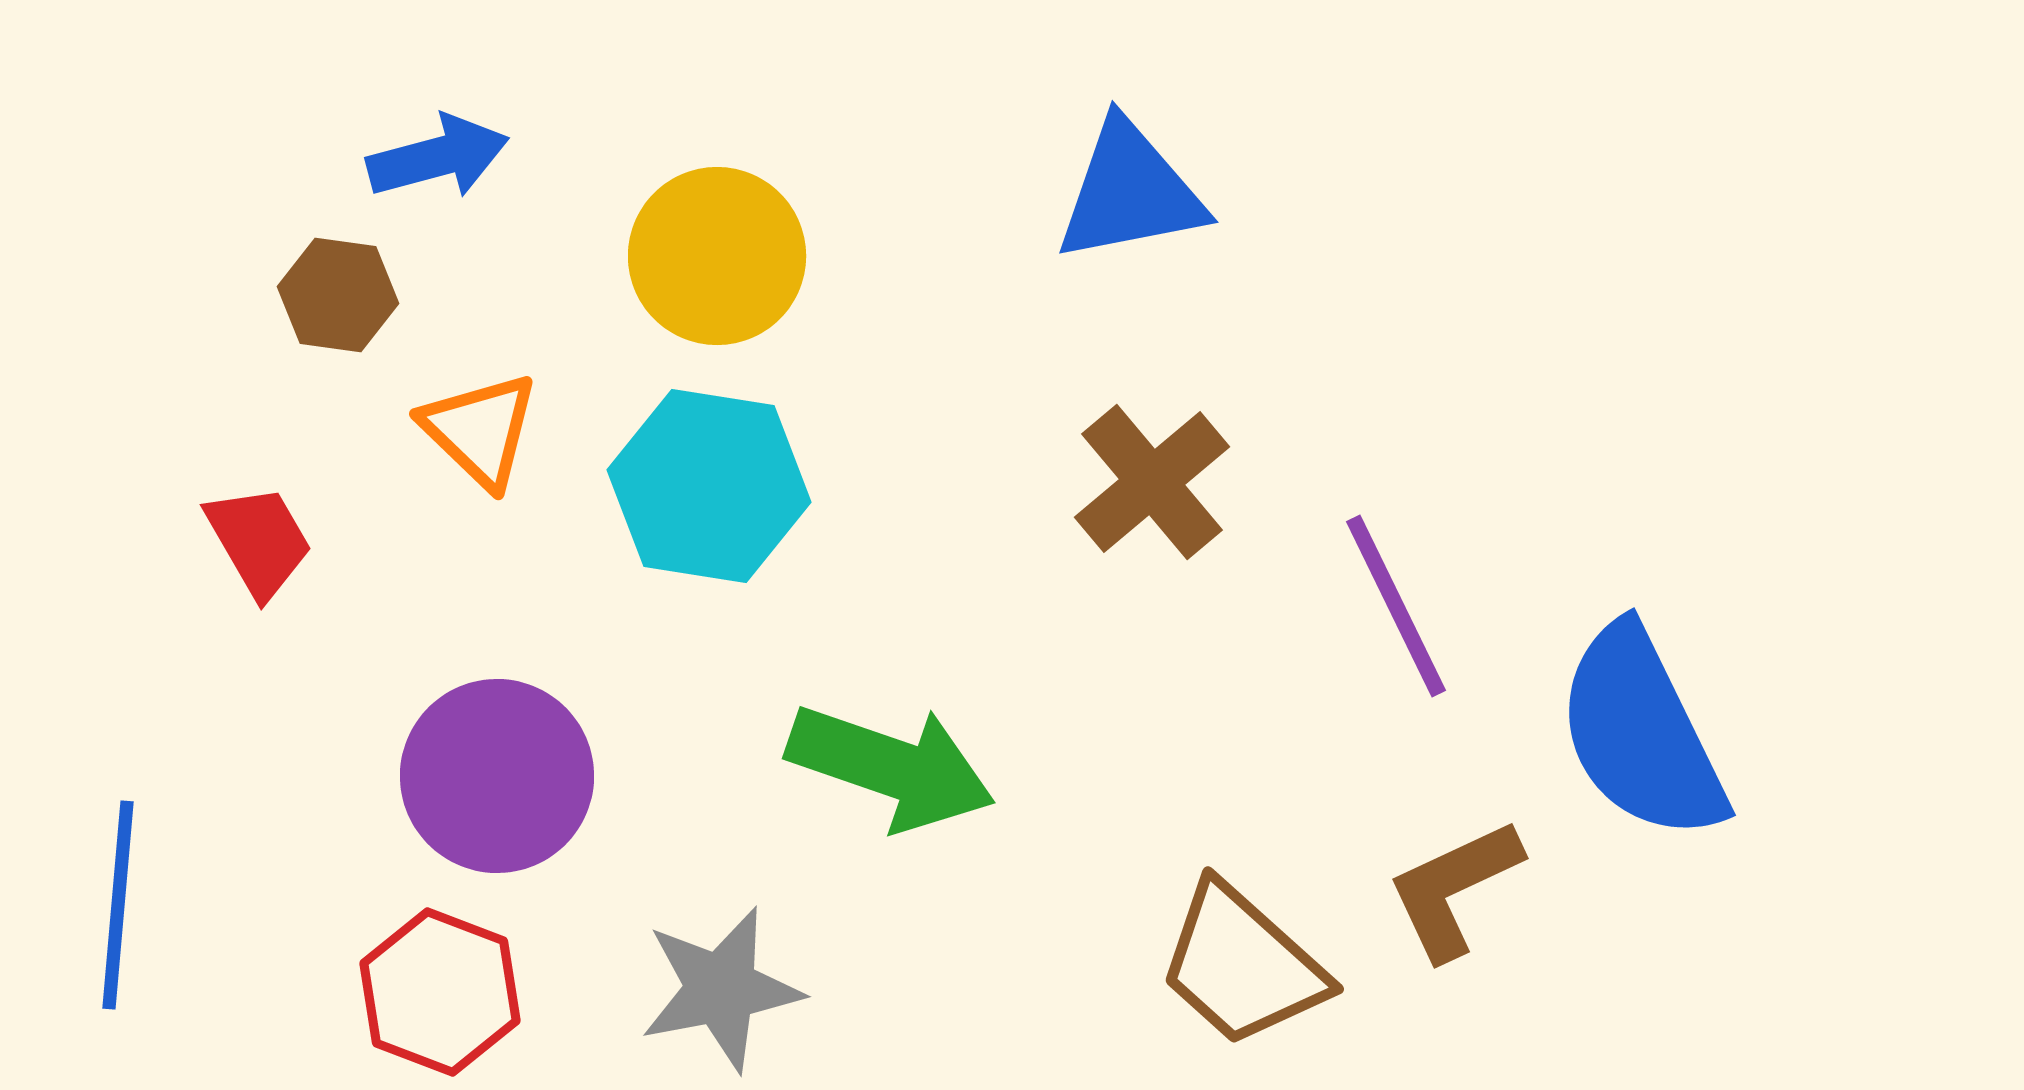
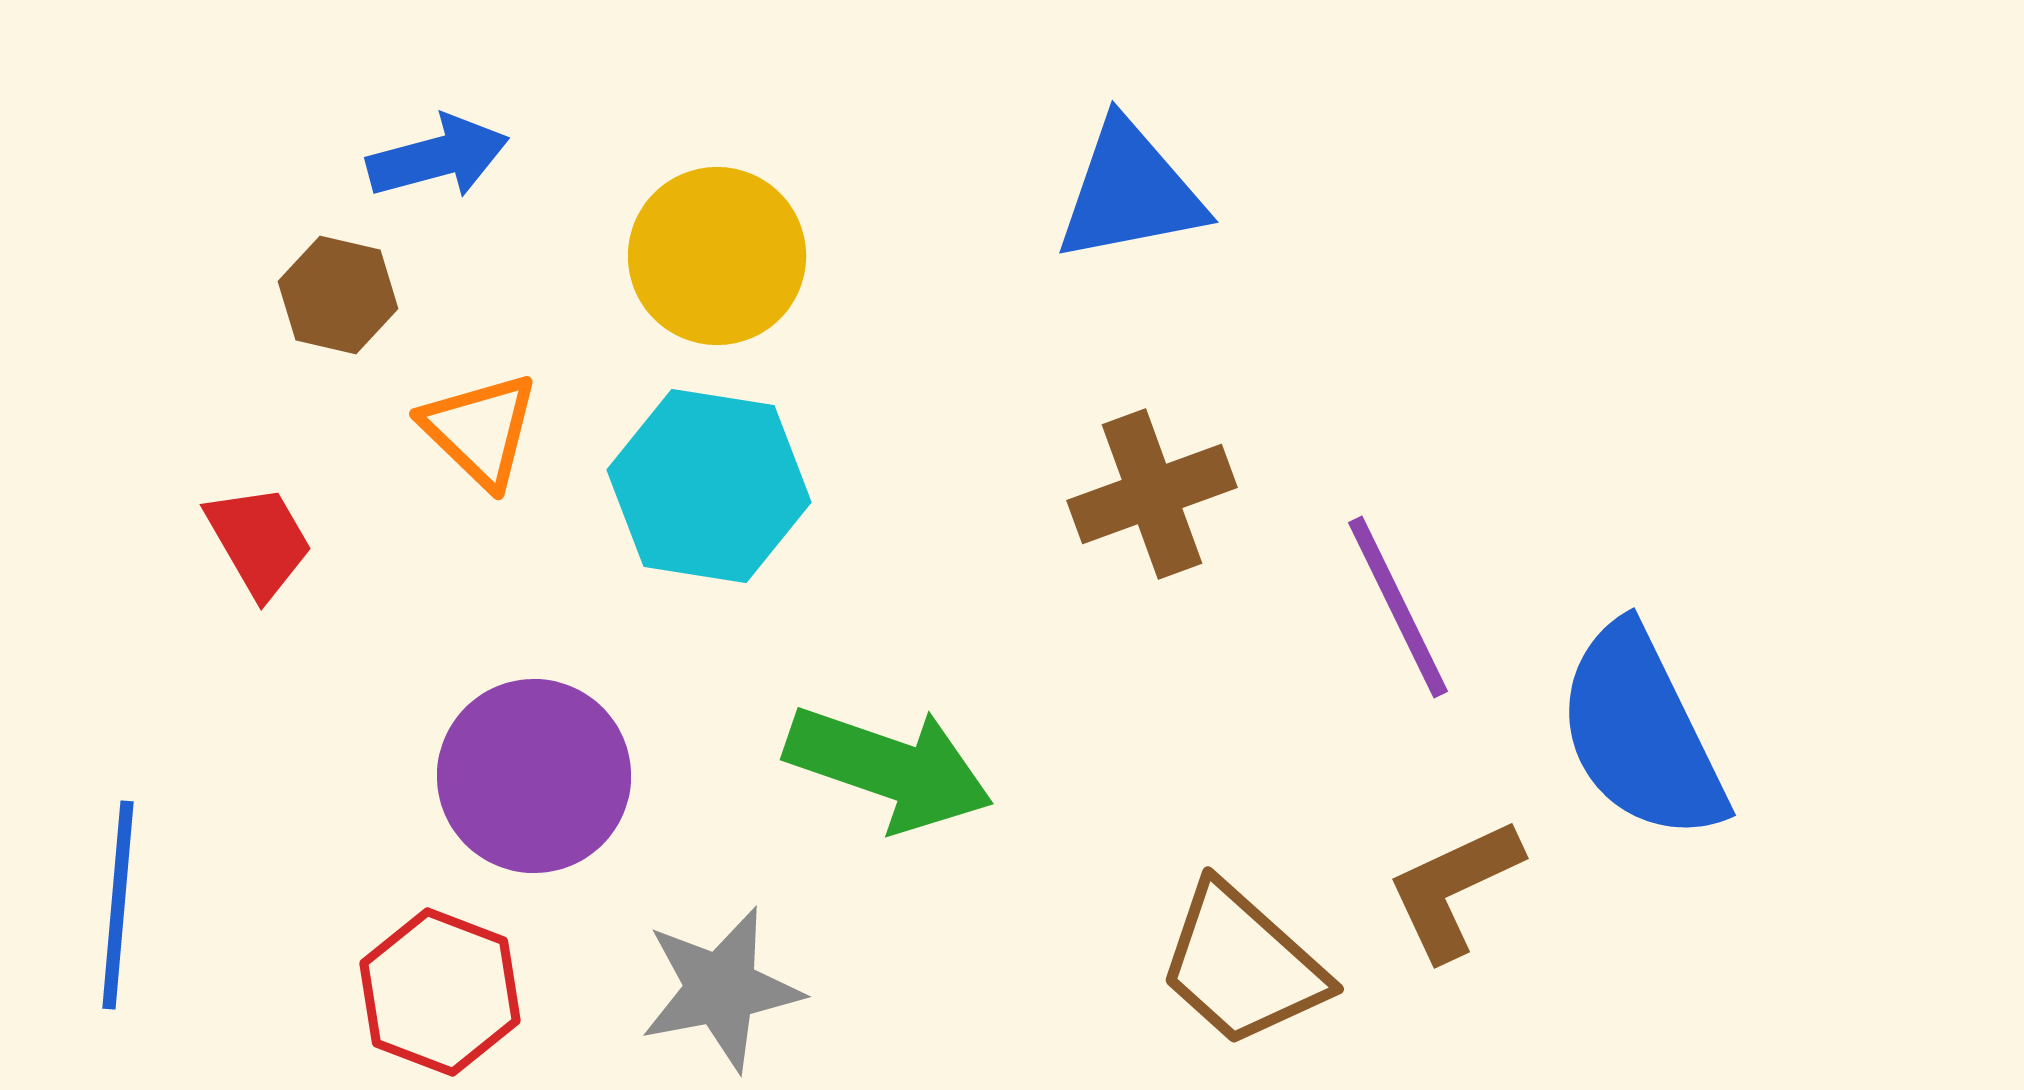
brown hexagon: rotated 5 degrees clockwise
brown cross: moved 12 px down; rotated 20 degrees clockwise
purple line: moved 2 px right, 1 px down
green arrow: moved 2 px left, 1 px down
purple circle: moved 37 px right
